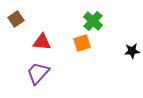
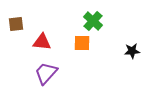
brown square: moved 5 px down; rotated 28 degrees clockwise
orange square: rotated 18 degrees clockwise
purple trapezoid: moved 8 px right
